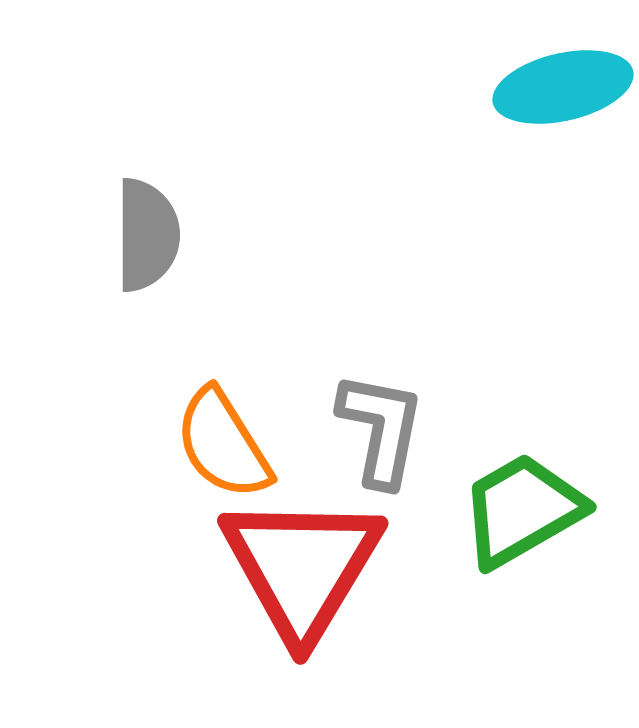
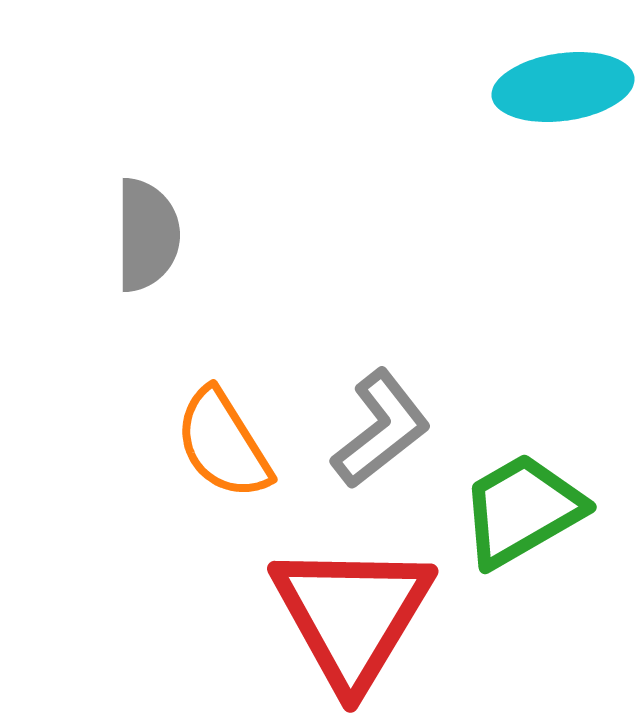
cyan ellipse: rotated 5 degrees clockwise
gray L-shape: rotated 41 degrees clockwise
red triangle: moved 50 px right, 48 px down
